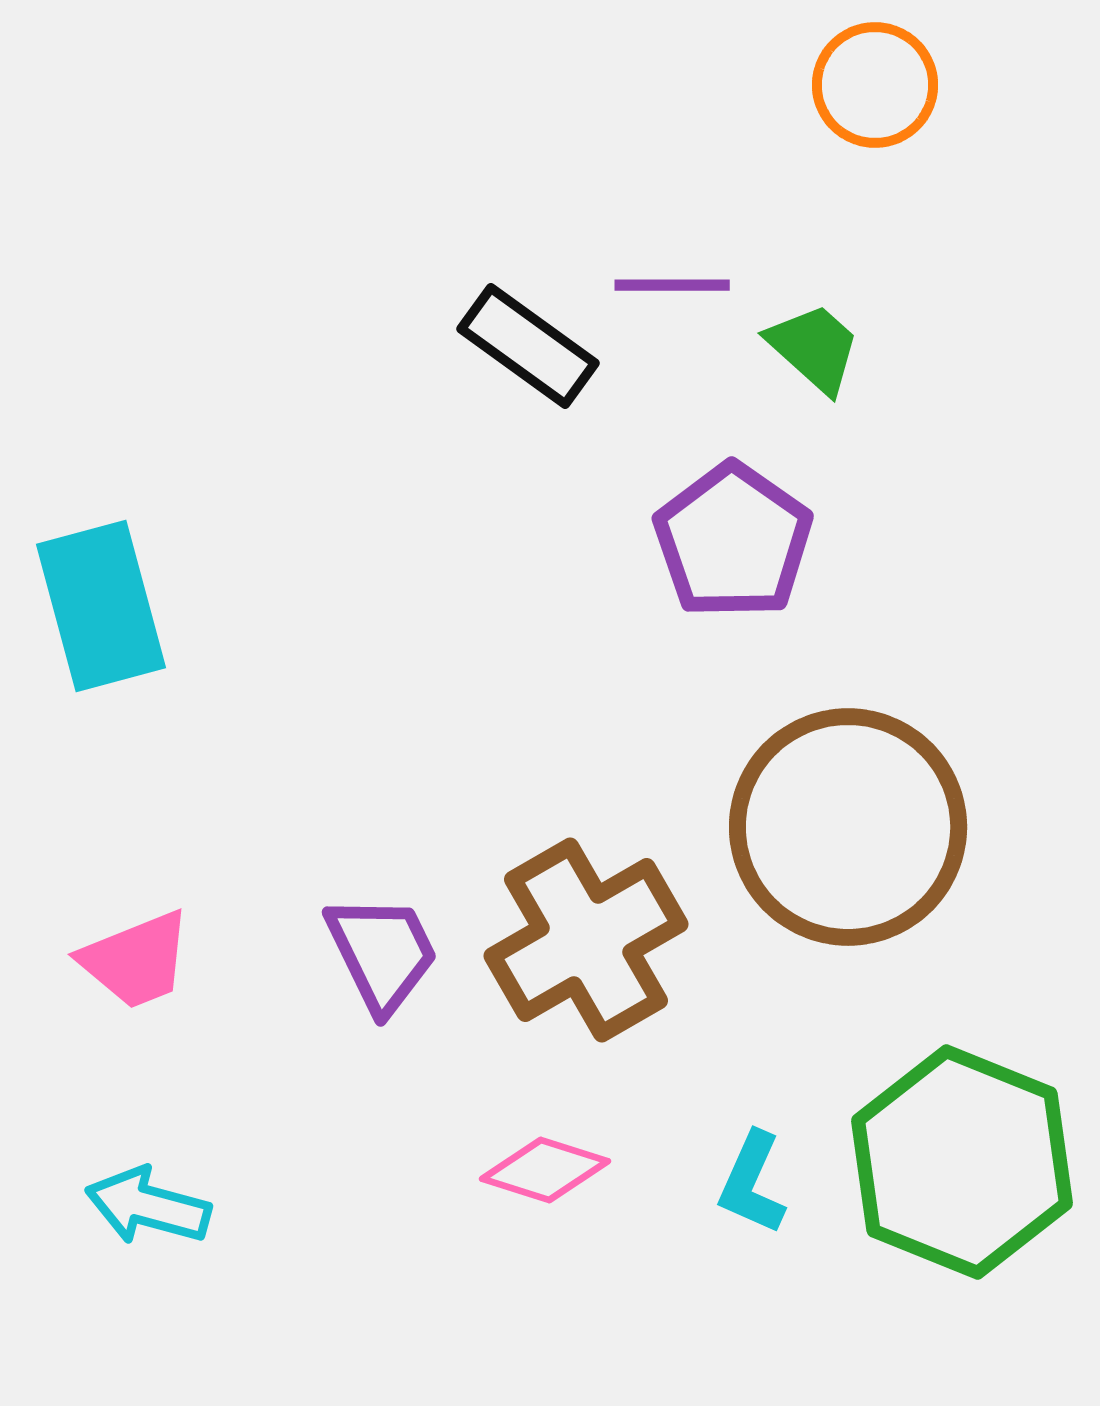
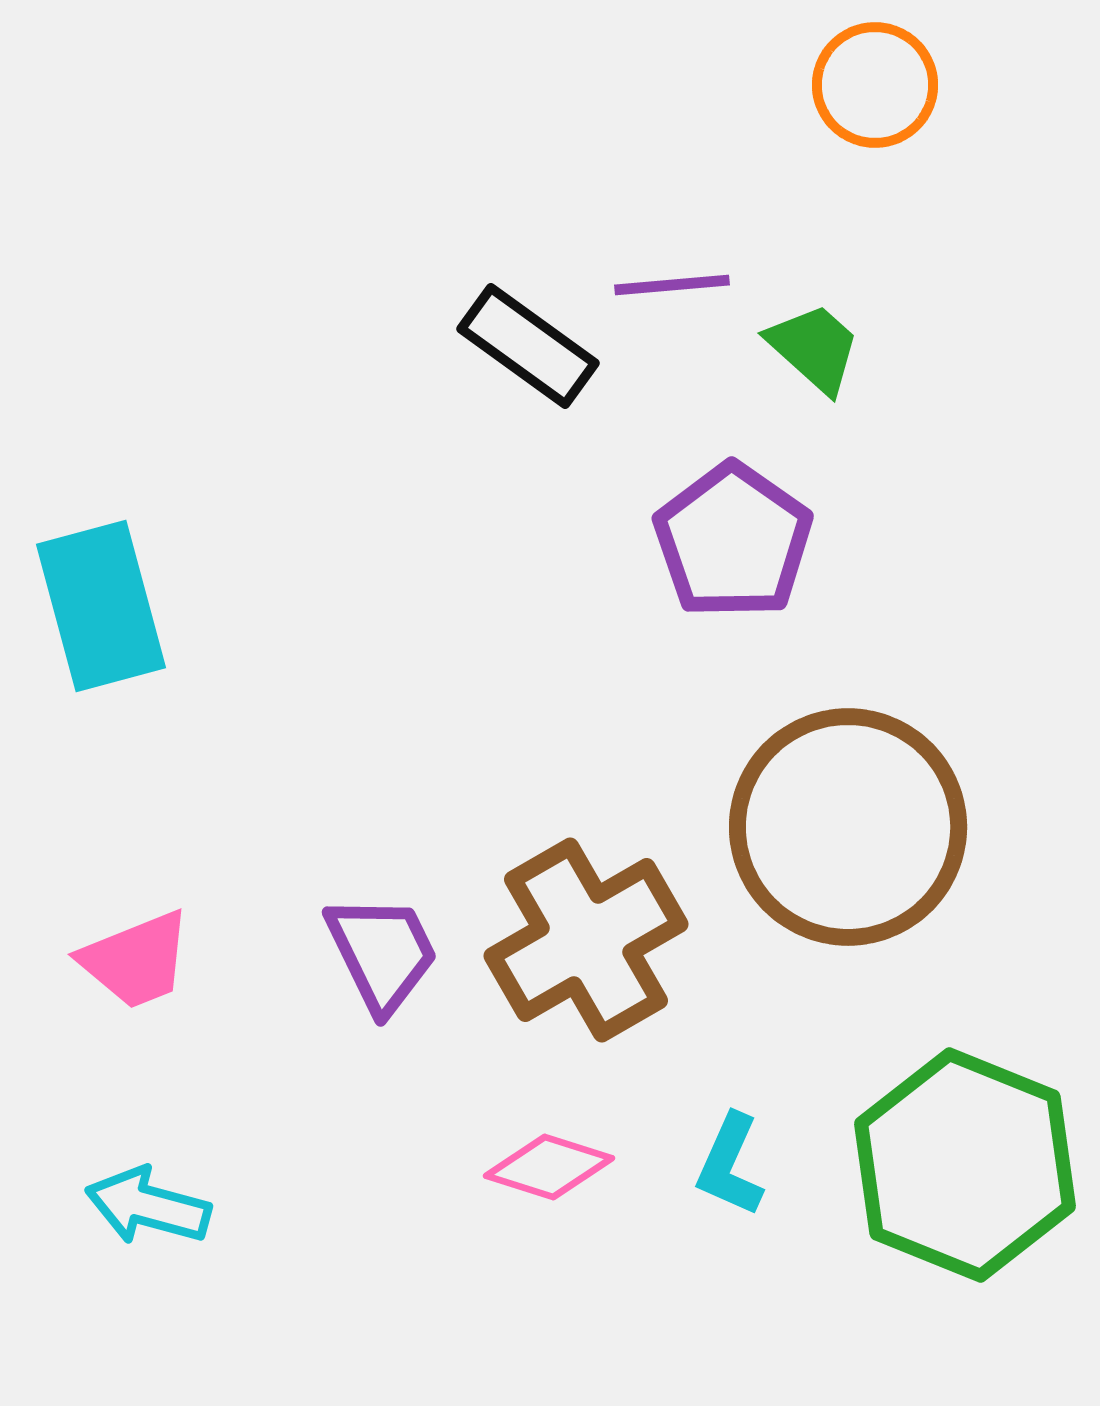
purple line: rotated 5 degrees counterclockwise
green hexagon: moved 3 px right, 3 px down
pink diamond: moved 4 px right, 3 px up
cyan L-shape: moved 22 px left, 18 px up
